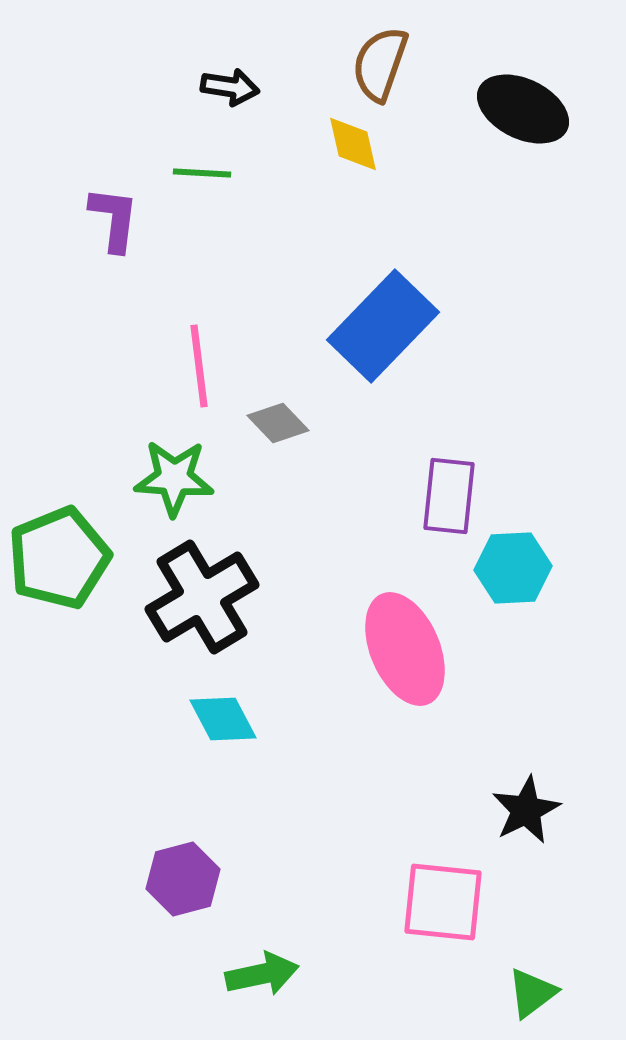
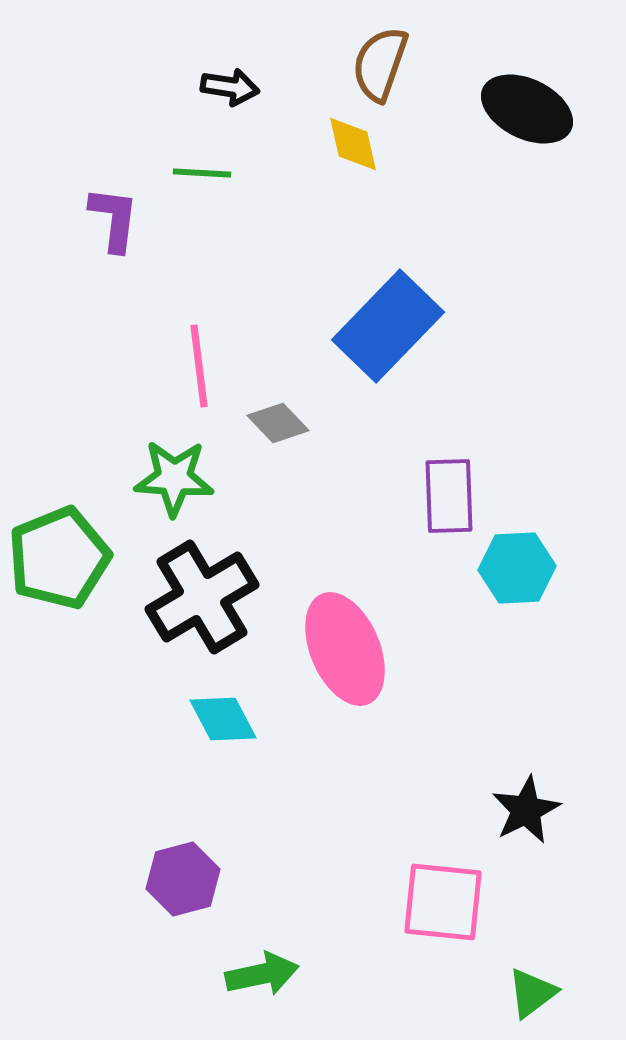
black ellipse: moved 4 px right
blue rectangle: moved 5 px right
purple rectangle: rotated 8 degrees counterclockwise
cyan hexagon: moved 4 px right
pink ellipse: moved 60 px left
